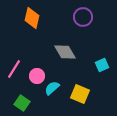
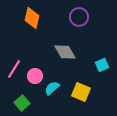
purple circle: moved 4 px left
pink circle: moved 2 px left
yellow square: moved 1 px right, 2 px up
green square: rotated 14 degrees clockwise
